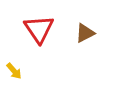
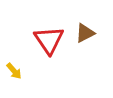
red triangle: moved 10 px right, 11 px down
